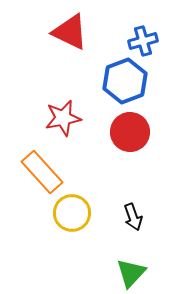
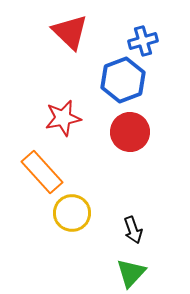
red triangle: rotated 18 degrees clockwise
blue hexagon: moved 2 px left, 1 px up
black arrow: moved 13 px down
